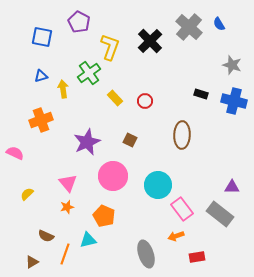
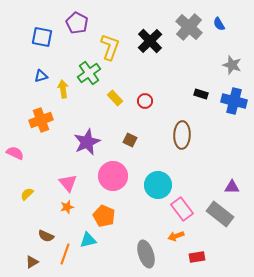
purple pentagon: moved 2 px left, 1 px down
